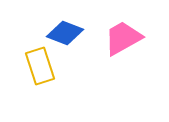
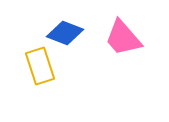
pink trapezoid: rotated 102 degrees counterclockwise
